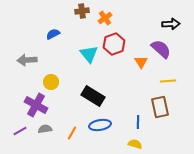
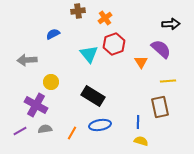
brown cross: moved 4 px left
yellow semicircle: moved 6 px right, 3 px up
